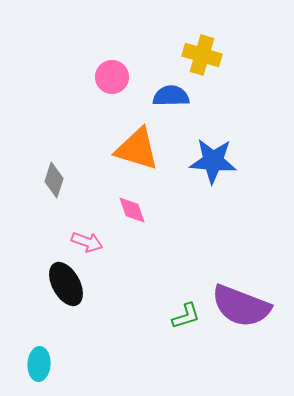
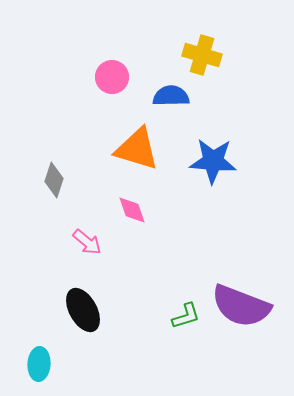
pink arrow: rotated 20 degrees clockwise
black ellipse: moved 17 px right, 26 px down
